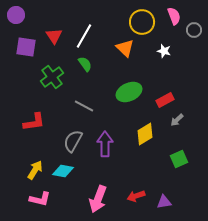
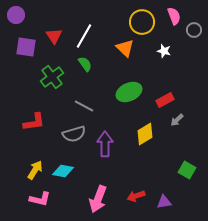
gray semicircle: moved 1 px right, 7 px up; rotated 135 degrees counterclockwise
green square: moved 8 px right, 11 px down; rotated 36 degrees counterclockwise
